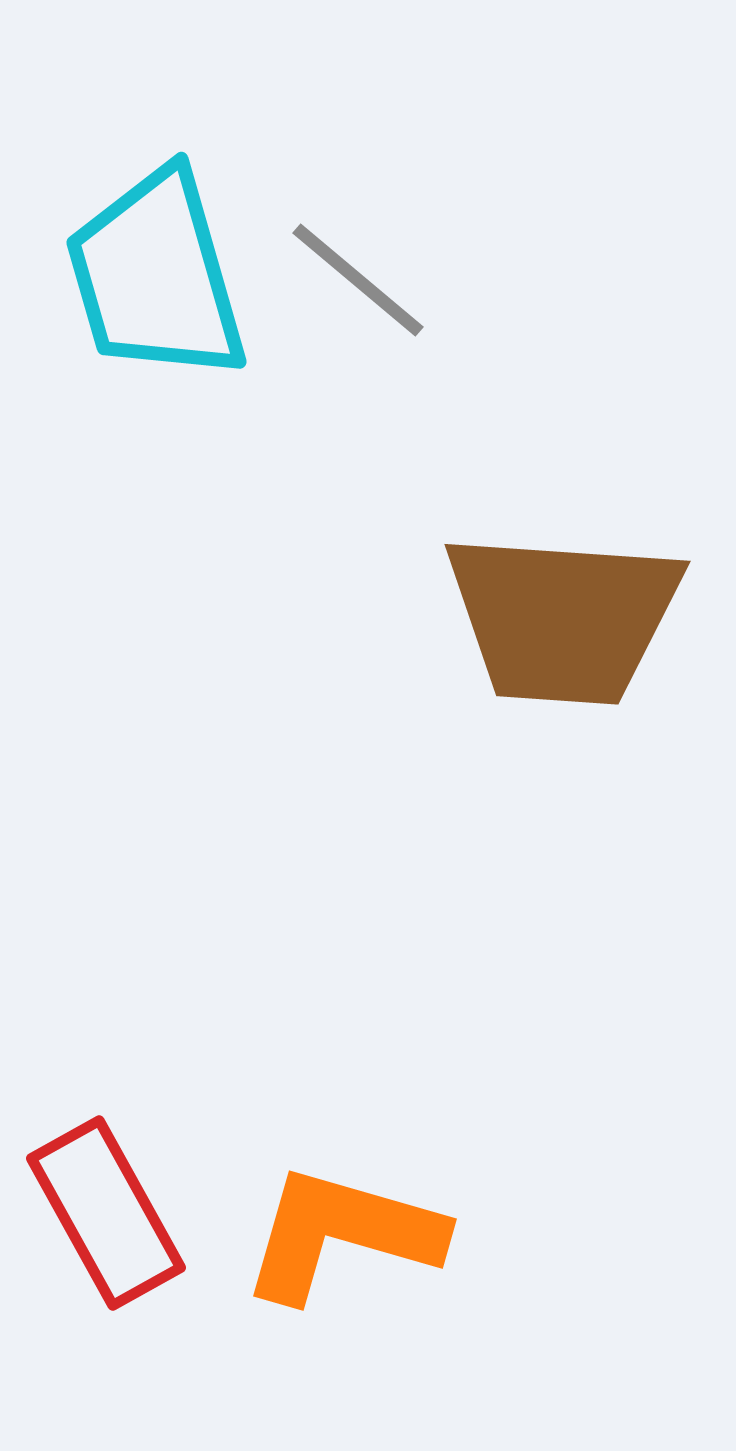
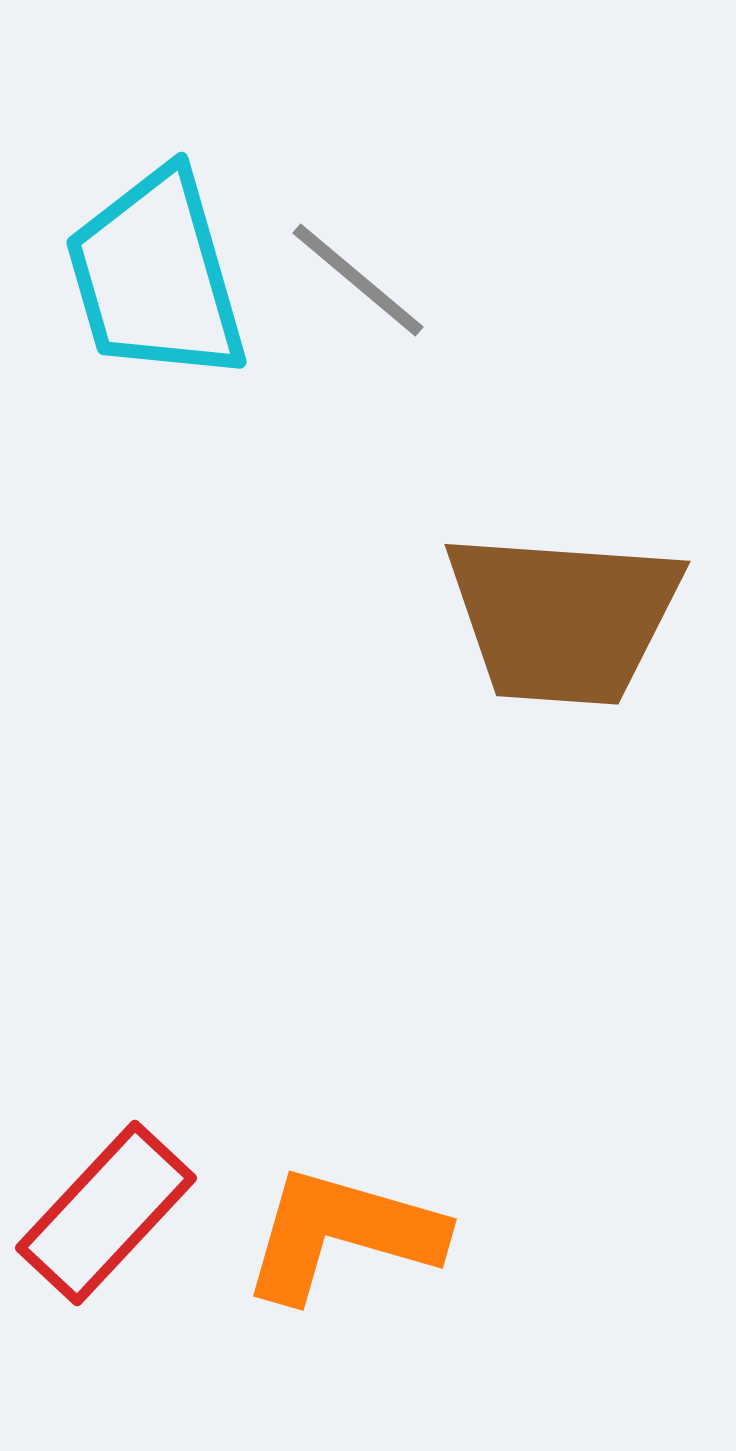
red rectangle: rotated 72 degrees clockwise
